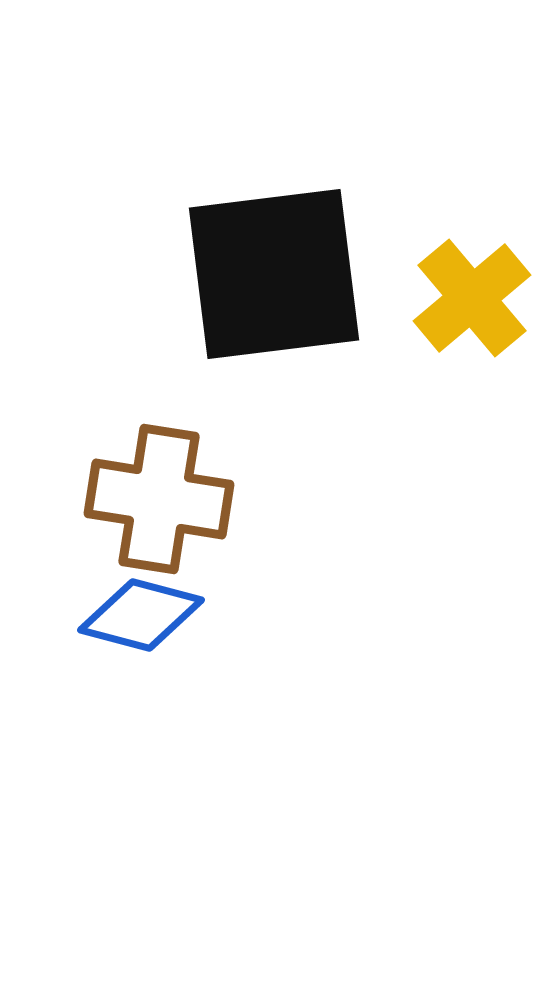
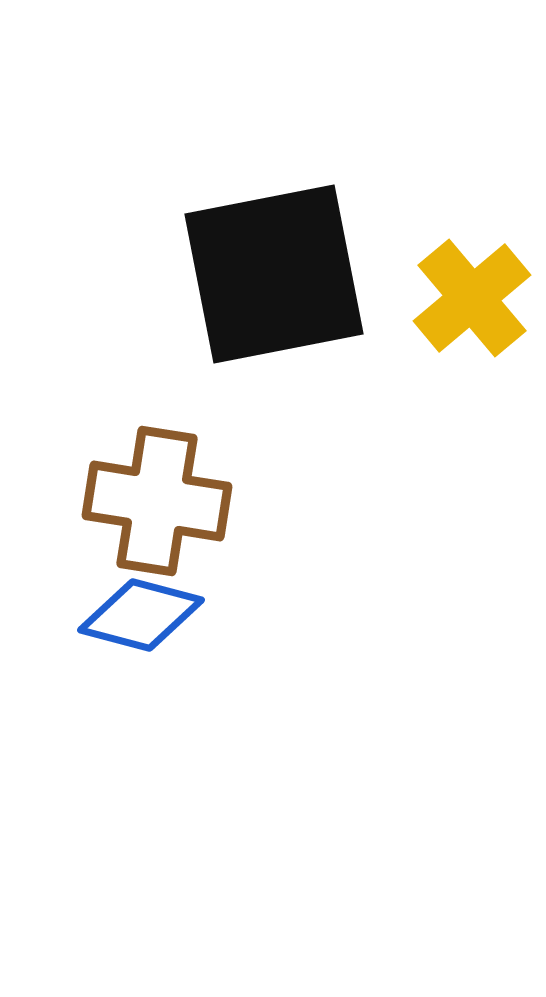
black square: rotated 4 degrees counterclockwise
brown cross: moved 2 px left, 2 px down
